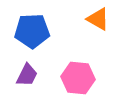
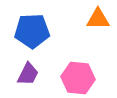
orange triangle: rotated 30 degrees counterclockwise
purple trapezoid: moved 1 px right, 1 px up
